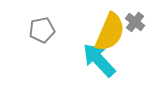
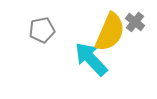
cyan arrow: moved 8 px left, 1 px up
